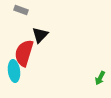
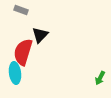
red semicircle: moved 1 px left, 1 px up
cyan ellipse: moved 1 px right, 2 px down
